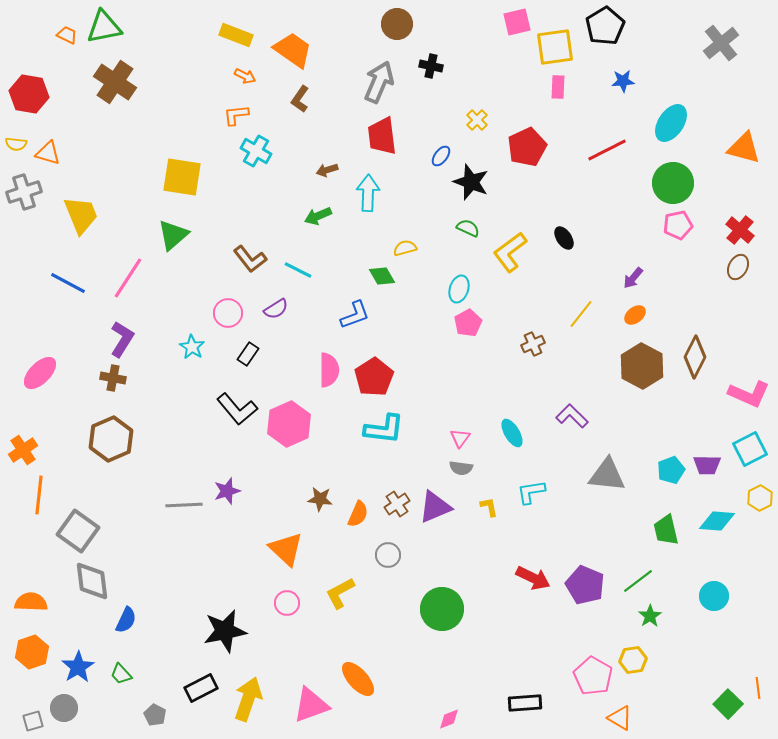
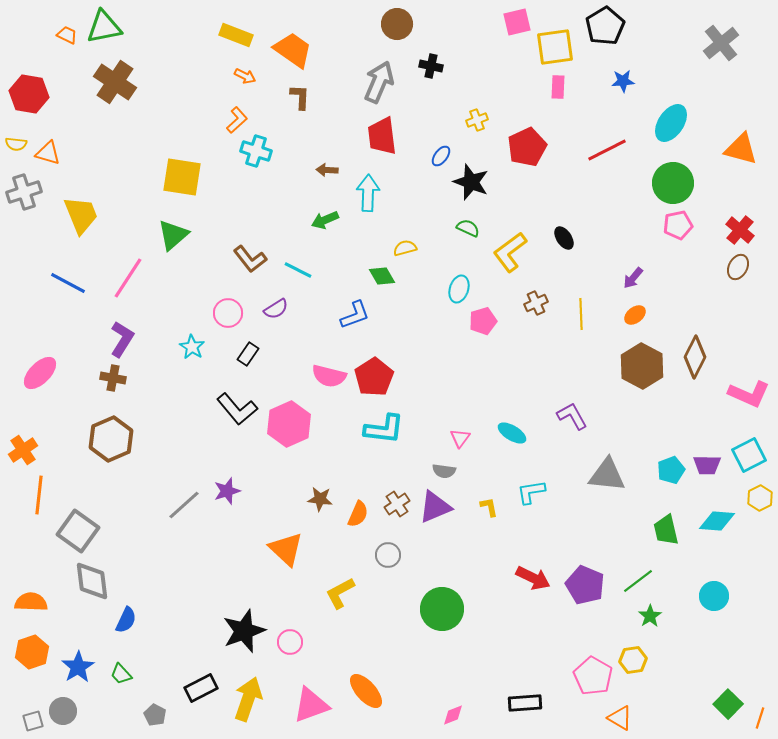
brown L-shape at (300, 99): moved 2 px up; rotated 148 degrees clockwise
orange L-shape at (236, 115): moved 1 px right, 5 px down; rotated 144 degrees clockwise
yellow cross at (477, 120): rotated 25 degrees clockwise
orange triangle at (744, 148): moved 3 px left, 1 px down
cyan cross at (256, 151): rotated 12 degrees counterclockwise
brown arrow at (327, 170): rotated 20 degrees clockwise
green arrow at (318, 216): moved 7 px right, 4 px down
yellow line at (581, 314): rotated 40 degrees counterclockwise
pink pentagon at (468, 323): moved 15 px right, 2 px up; rotated 12 degrees clockwise
brown cross at (533, 344): moved 3 px right, 41 px up
pink semicircle at (329, 370): moved 6 px down; rotated 104 degrees clockwise
purple L-shape at (572, 416): rotated 16 degrees clockwise
cyan ellipse at (512, 433): rotated 28 degrees counterclockwise
cyan square at (750, 449): moved 1 px left, 6 px down
gray semicircle at (461, 468): moved 17 px left, 3 px down
gray line at (184, 505): rotated 39 degrees counterclockwise
pink circle at (287, 603): moved 3 px right, 39 px down
black star at (225, 631): moved 19 px right; rotated 9 degrees counterclockwise
orange ellipse at (358, 679): moved 8 px right, 12 px down
orange line at (758, 688): moved 2 px right, 30 px down; rotated 25 degrees clockwise
gray circle at (64, 708): moved 1 px left, 3 px down
pink diamond at (449, 719): moved 4 px right, 4 px up
